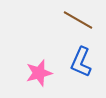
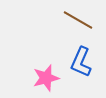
pink star: moved 7 px right, 5 px down
